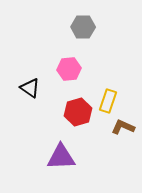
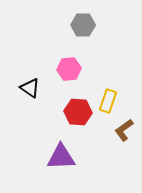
gray hexagon: moved 2 px up
red hexagon: rotated 20 degrees clockwise
brown L-shape: moved 1 px right, 3 px down; rotated 60 degrees counterclockwise
